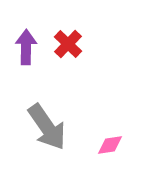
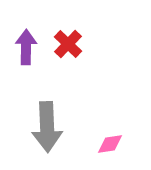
gray arrow: rotated 33 degrees clockwise
pink diamond: moved 1 px up
